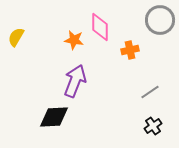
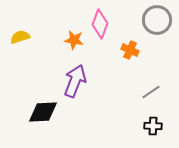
gray circle: moved 3 px left
pink diamond: moved 3 px up; rotated 20 degrees clockwise
yellow semicircle: moved 4 px right; rotated 42 degrees clockwise
orange cross: rotated 36 degrees clockwise
gray line: moved 1 px right
black diamond: moved 11 px left, 5 px up
black cross: rotated 36 degrees clockwise
